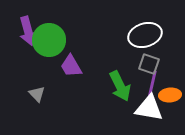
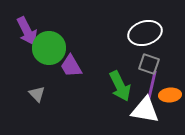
purple arrow: moved 1 px left; rotated 12 degrees counterclockwise
white ellipse: moved 2 px up
green circle: moved 8 px down
white triangle: moved 4 px left, 2 px down
